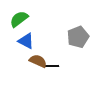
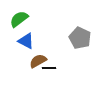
gray pentagon: moved 2 px right, 1 px down; rotated 25 degrees counterclockwise
brown semicircle: rotated 54 degrees counterclockwise
black line: moved 3 px left, 2 px down
